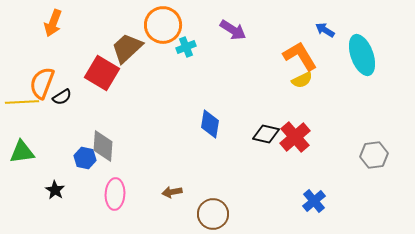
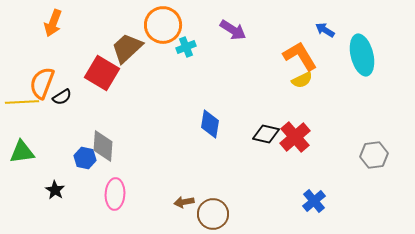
cyan ellipse: rotated 6 degrees clockwise
brown arrow: moved 12 px right, 10 px down
